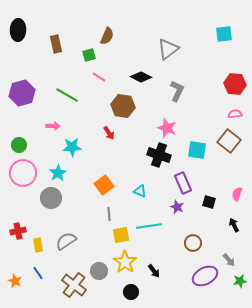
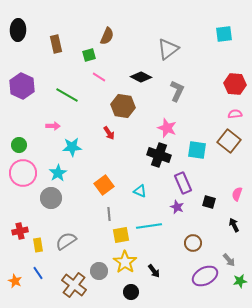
purple hexagon at (22, 93): moved 7 px up; rotated 20 degrees counterclockwise
red cross at (18, 231): moved 2 px right
